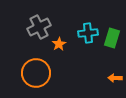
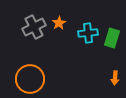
gray cross: moved 5 px left
orange star: moved 21 px up
orange circle: moved 6 px left, 6 px down
orange arrow: rotated 88 degrees counterclockwise
